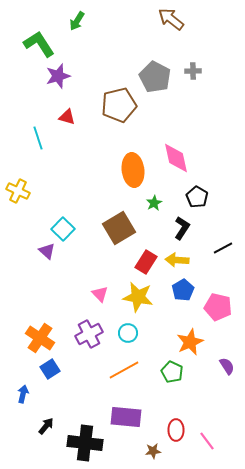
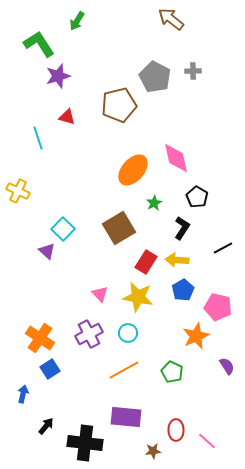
orange ellipse: rotated 48 degrees clockwise
orange star: moved 6 px right, 6 px up
pink line: rotated 12 degrees counterclockwise
